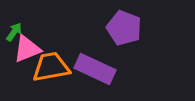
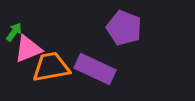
pink triangle: moved 1 px right
